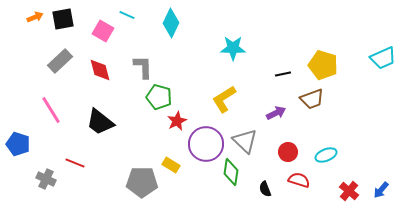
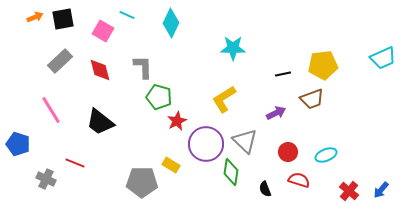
yellow pentagon: rotated 24 degrees counterclockwise
